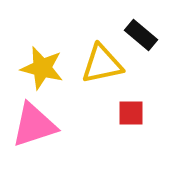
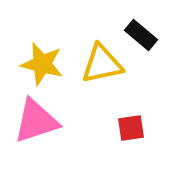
yellow star: moved 4 px up
red square: moved 15 px down; rotated 8 degrees counterclockwise
pink triangle: moved 2 px right, 4 px up
